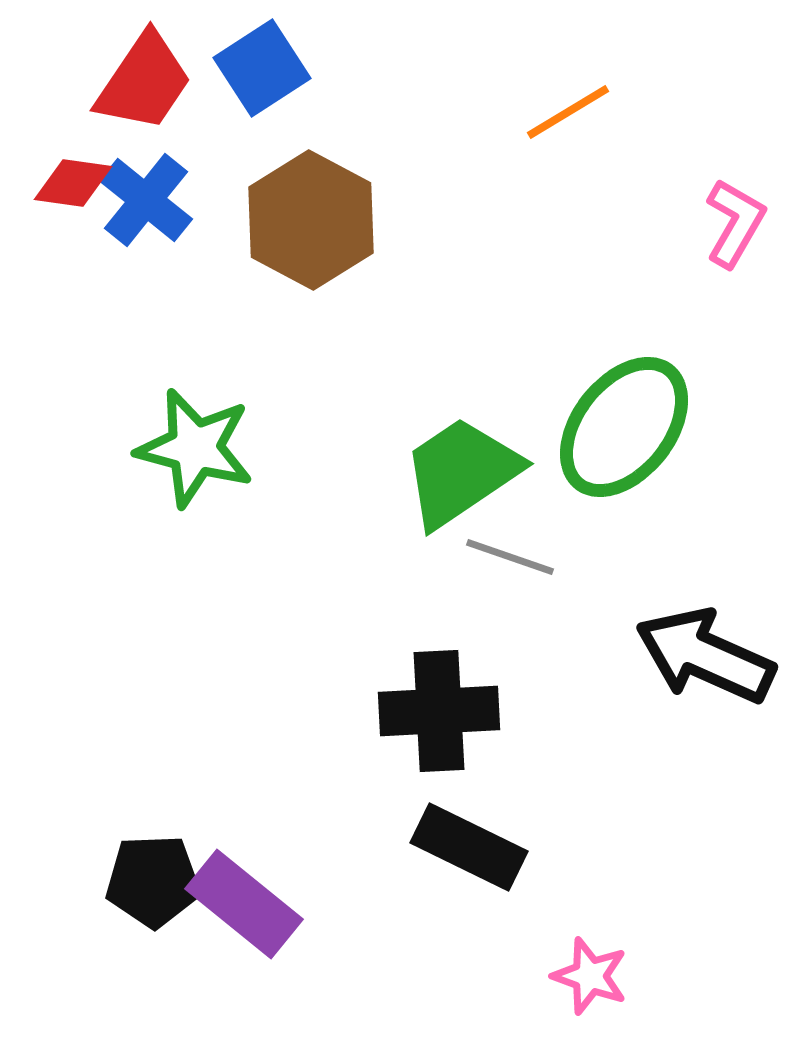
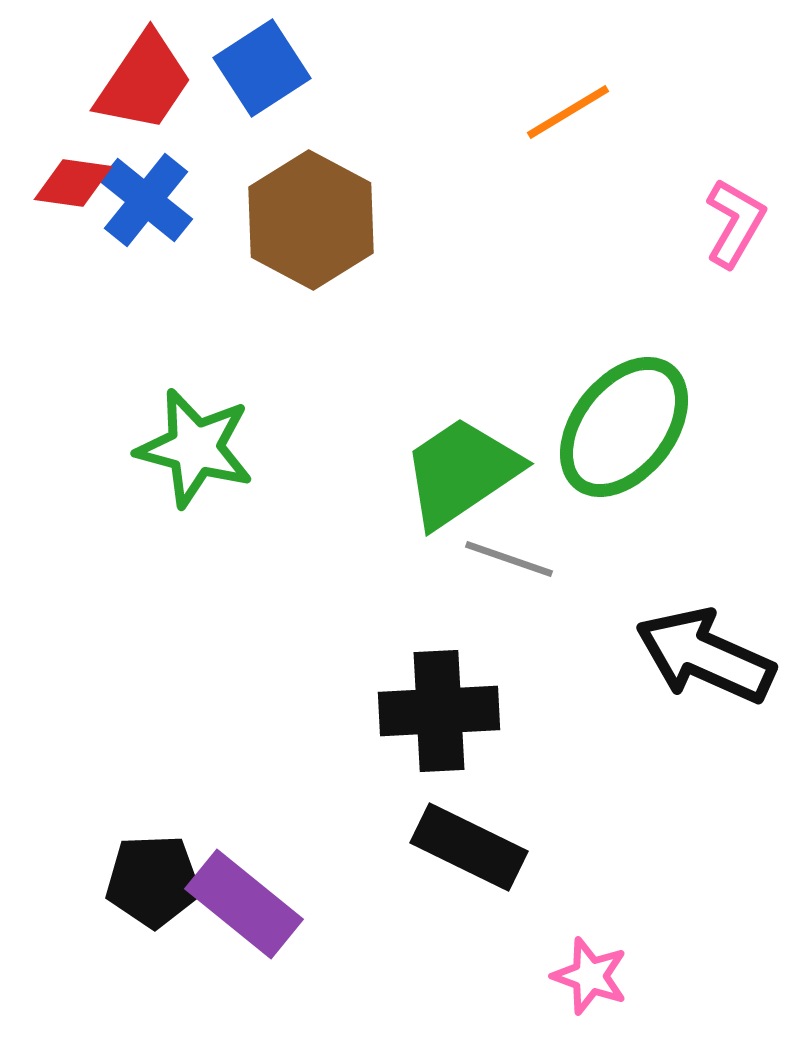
gray line: moved 1 px left, 2 px down
